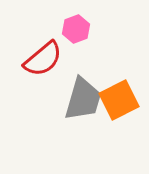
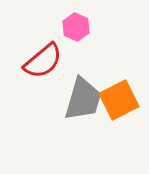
pink hexagon: moved 2 px up; rotated 16 degrees counterclockwise
red semicircle: moved 2 px down
